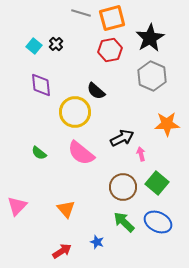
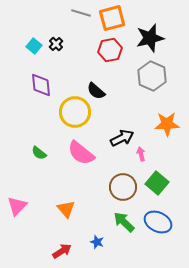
black star: rotated 16 degrees clockwise
